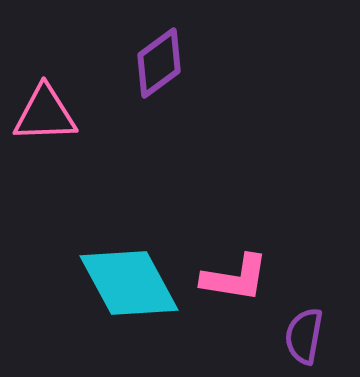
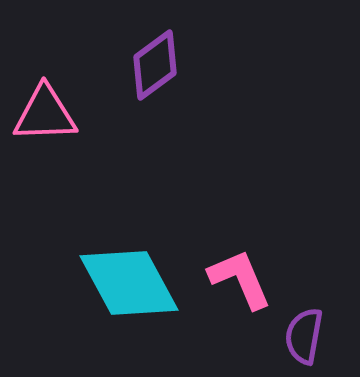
purple diamond: moved 4 px left, 2 px down
pink L-shape: moved 5 px right, 1 px down; rotated 122 degrees counterclockwise
